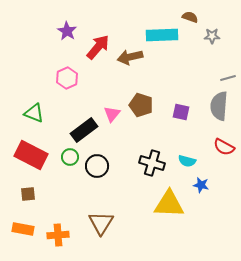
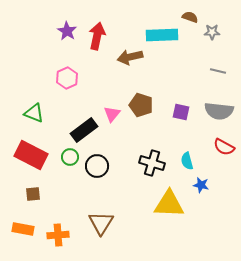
gray star: moved 4 px up
red arrow: moved 1 px left, 11 px up; rotated 28 degrees counterclockwise
gray line: moved 10 px left, 7 px up; rotated 28 degrees clockwise
gray semicircle: moved 5 px down; rotated 88 degrees counterclockwise
cyan semicircle: rotated 60 degrees clockwise
brown square: moved 5 px right
